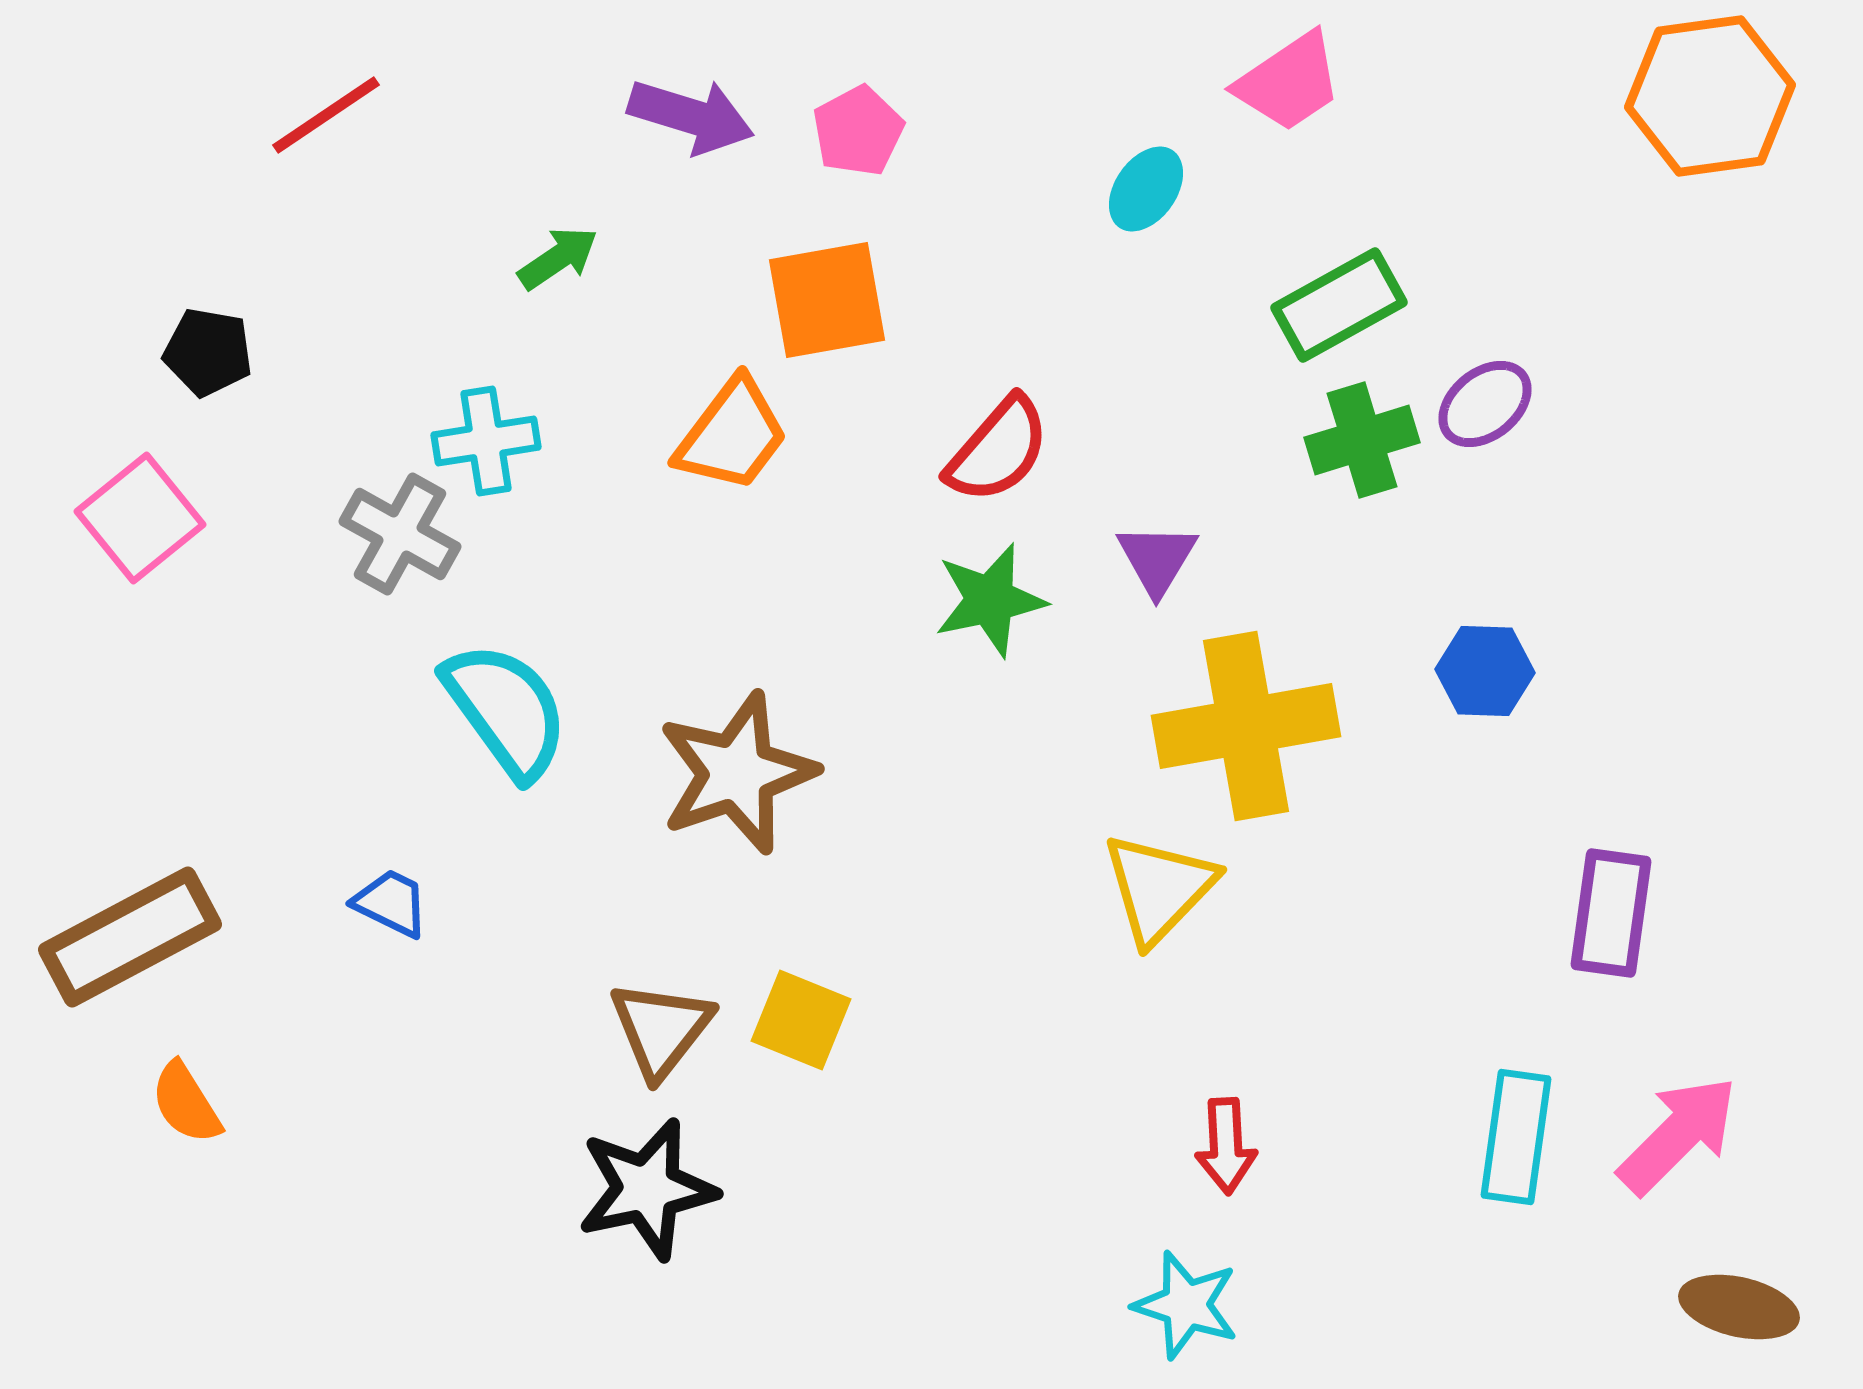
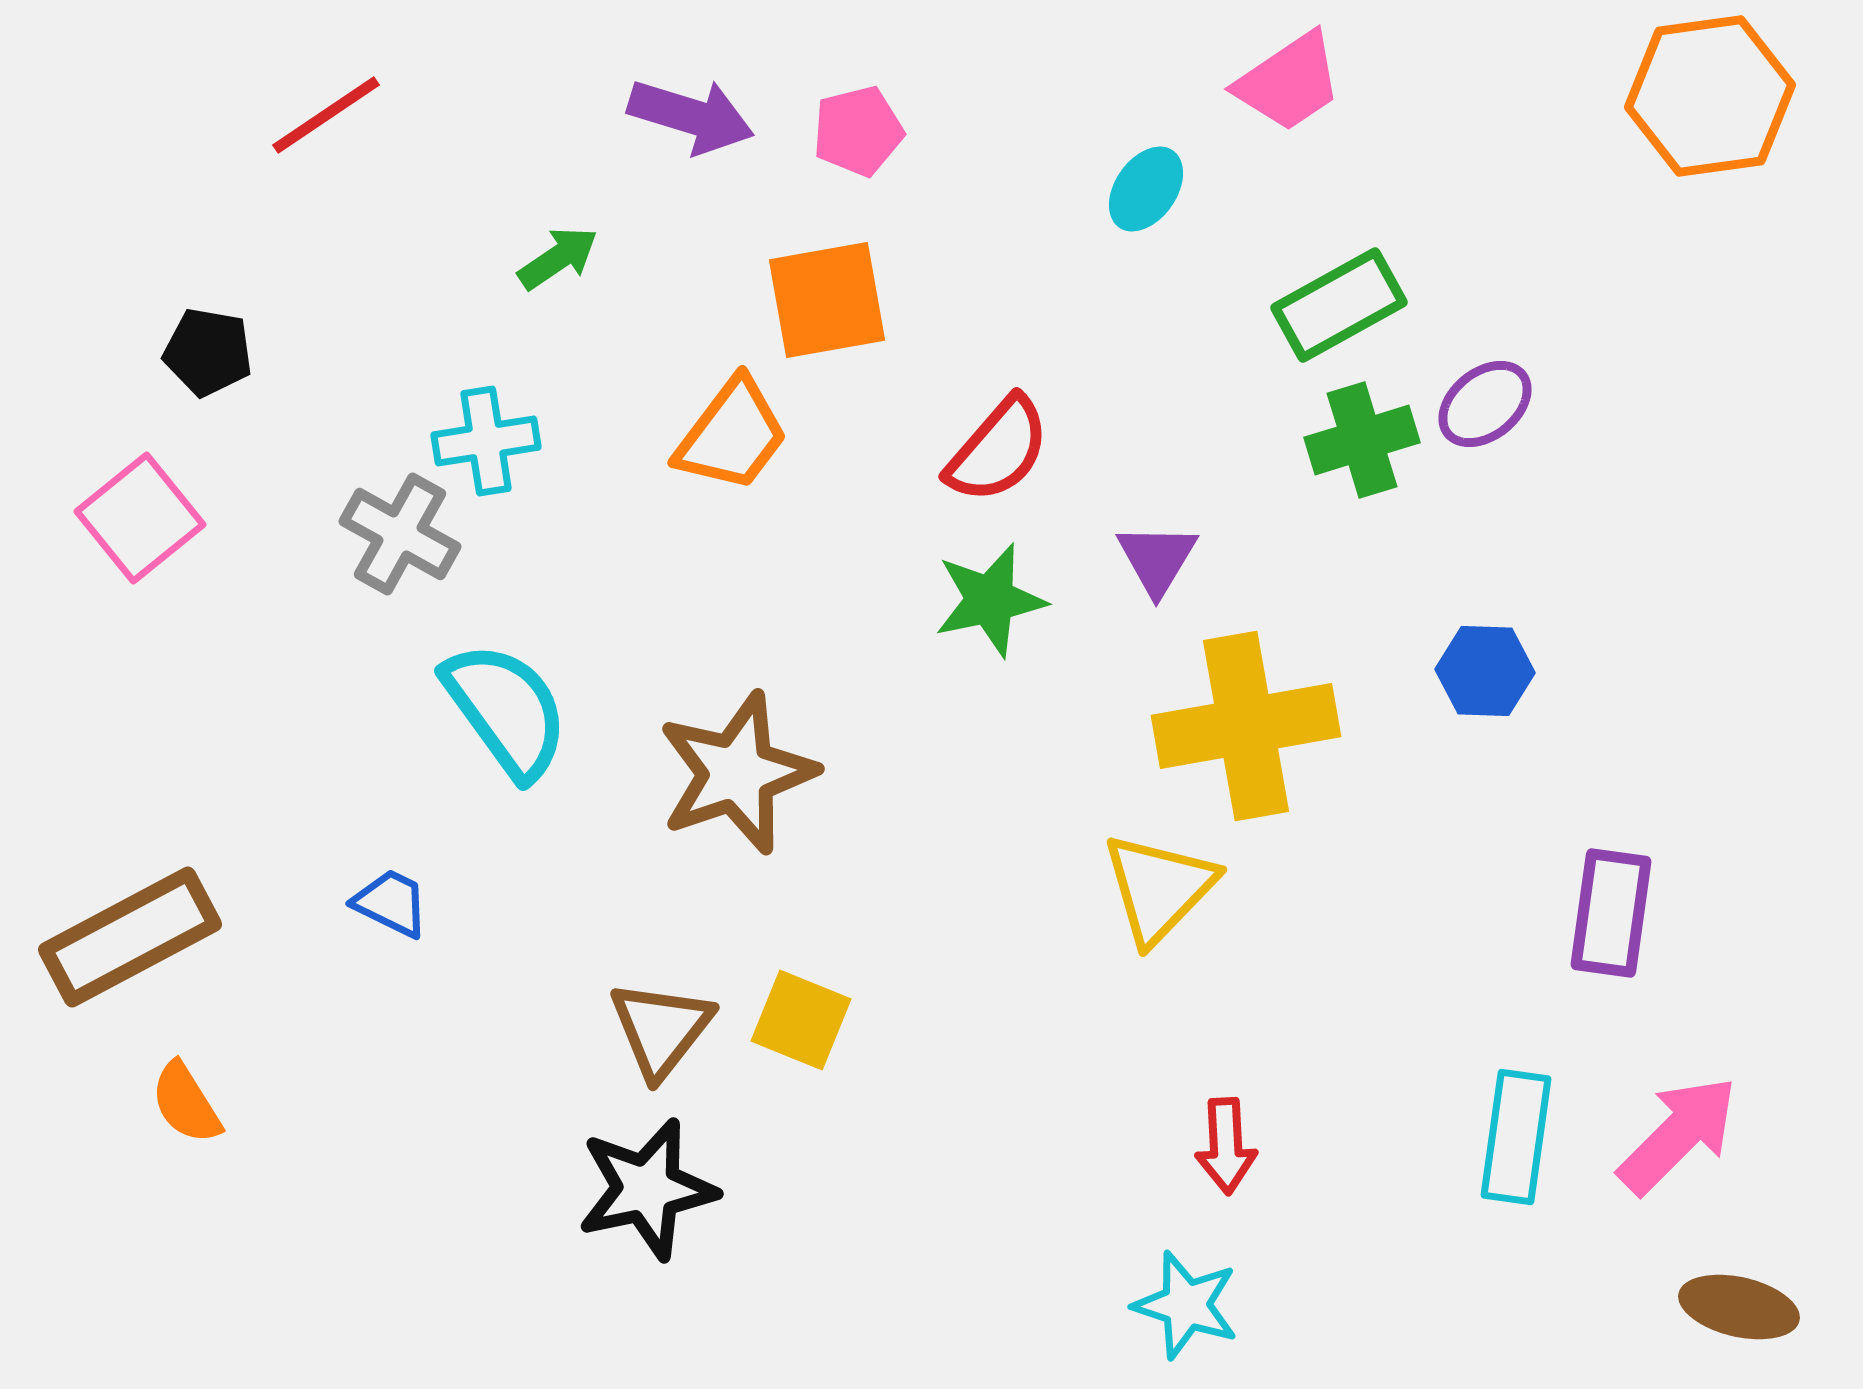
pink pentagon: rotated 14 degrees clockwise
